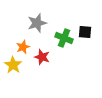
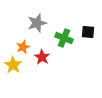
black square: moved 3 px right
red star: rotated 14 degrees clockwise
